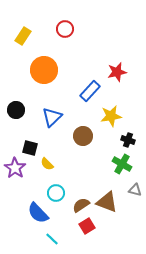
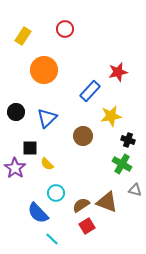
red star: moved 1 px right
black circle: moved 2 px down
blue triangle: moved 5 px left, 1 px down
black square: rotated 14 degrees counterclockwise
